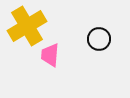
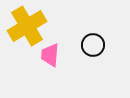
black circle: moved 6 px left, 6 px down
